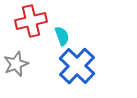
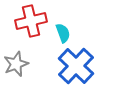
cyan semicircle: moved 1 px right, 3 px up
blue cross: moved 1 px left
